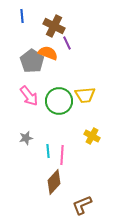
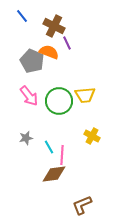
blue line: rotated 32 degrees counterclockwise
orange semicircle: moved 1 px right, 1 px up
gray pentagon: rotated 10 degrees counterclockwise
cyan line: moved 1 px right, 4 px up; rotated 24 degrees counterclockwise
brown diamond: moved 8 px up; rotated 40 degrees clockwise
